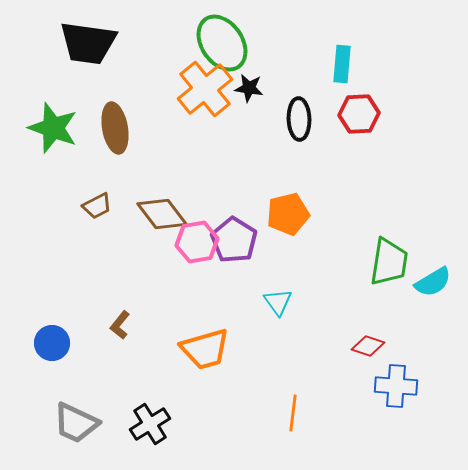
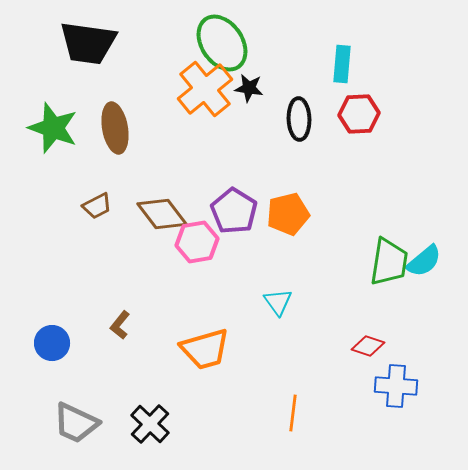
purple pentagon: moved 29 px up
cyan semicircle: moved 9 px left, 21 px up; rotated 9 degrees counterclockwise
black cross: rotated 15 degrees counterclockwise
